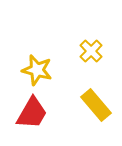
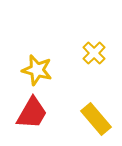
yellow cross: moved 3 px right, 2 px down
yellow rectangle: moved 14 px down
